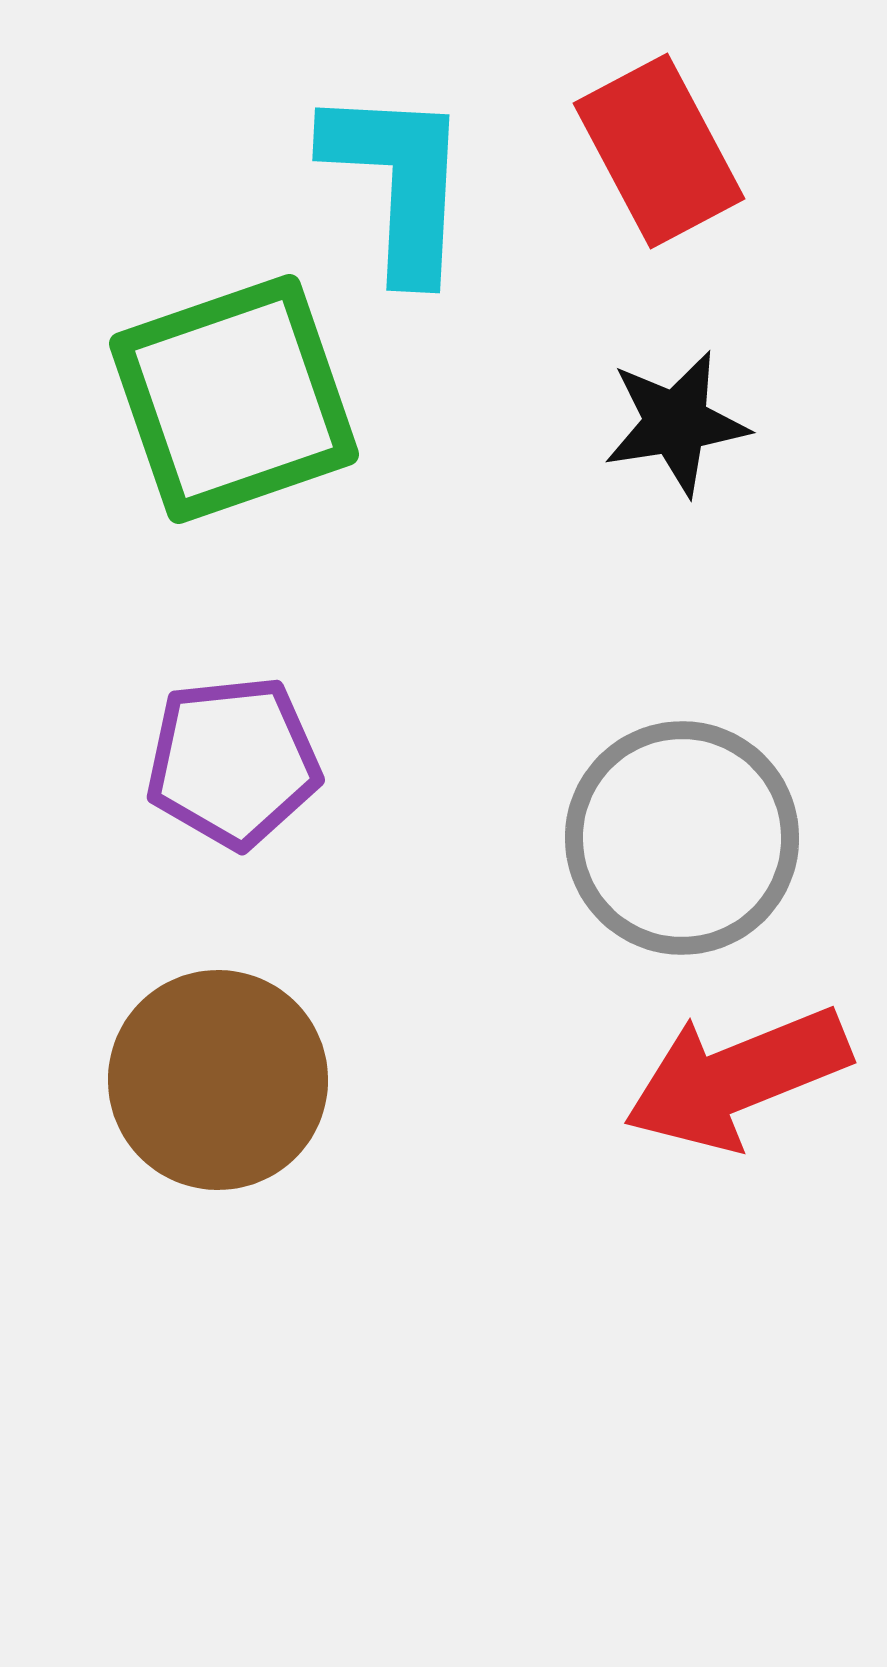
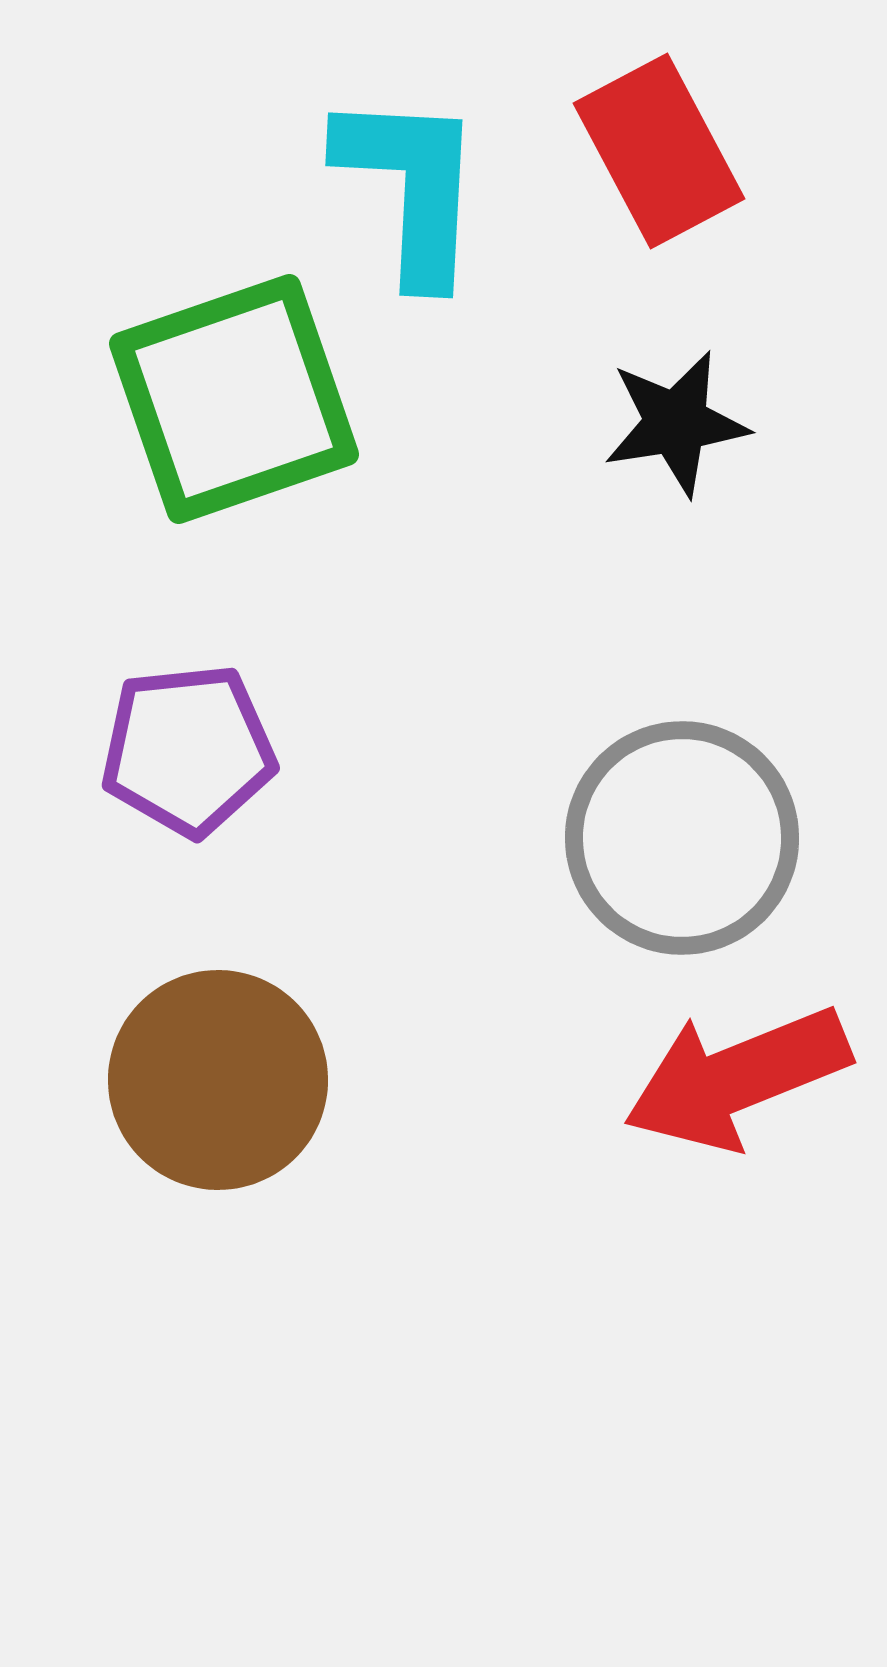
cyan L-shape: moved 13 px right, 5 px down
purple pentagon: moved 45 px left, 12 px up
